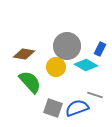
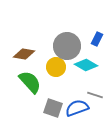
blue rectangle: moved 3 px left, 10 px up
